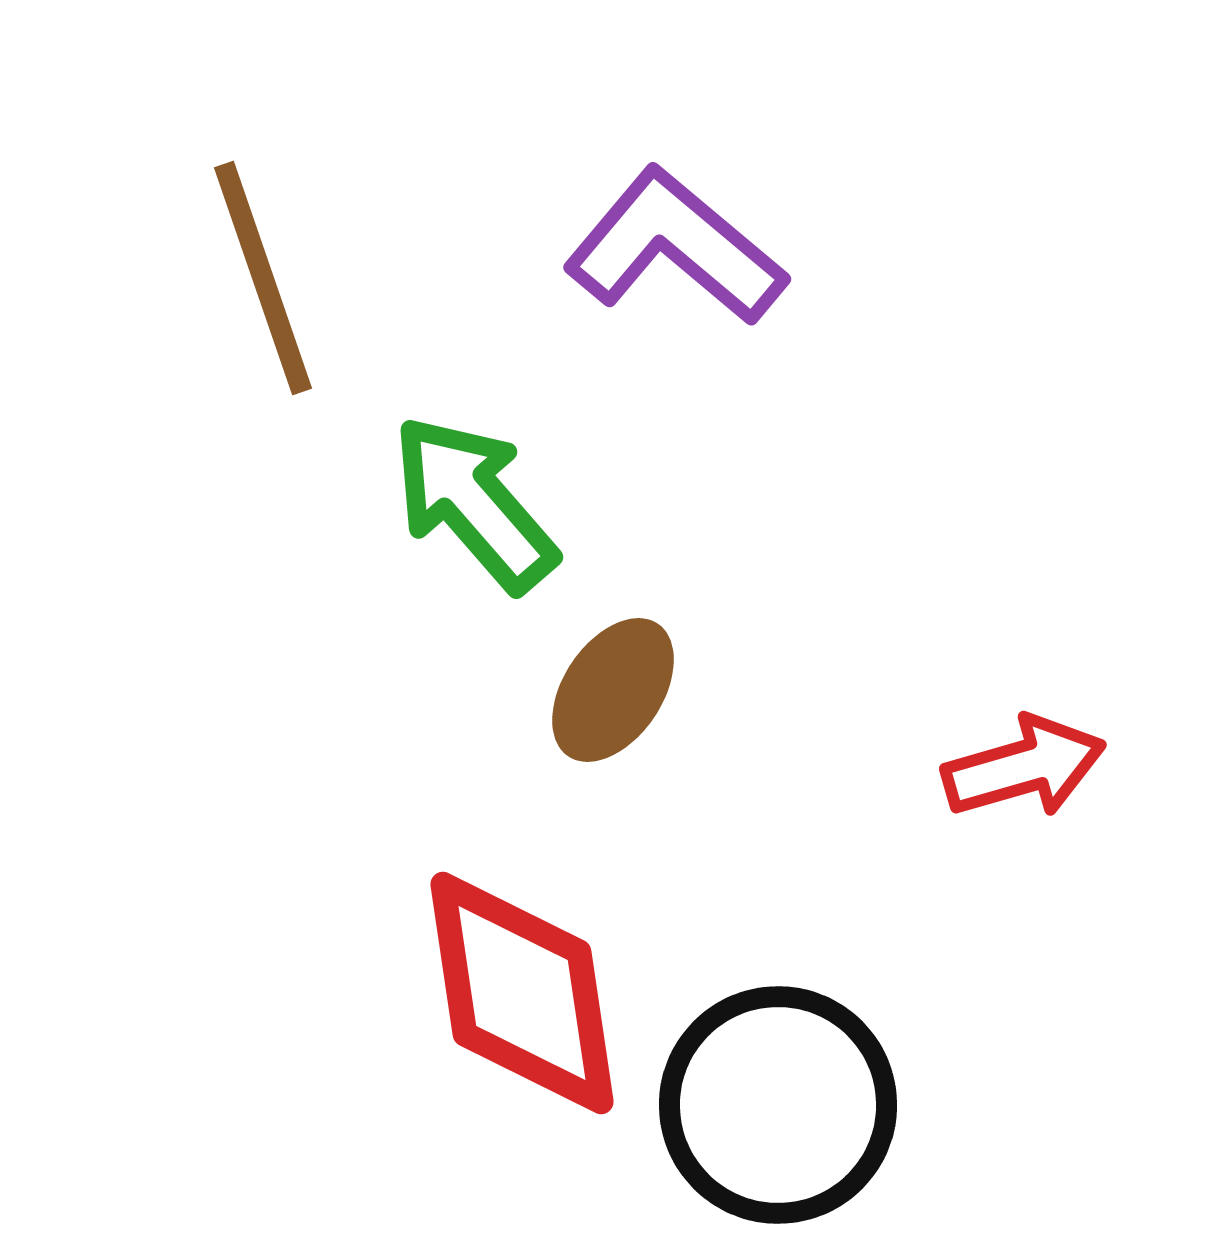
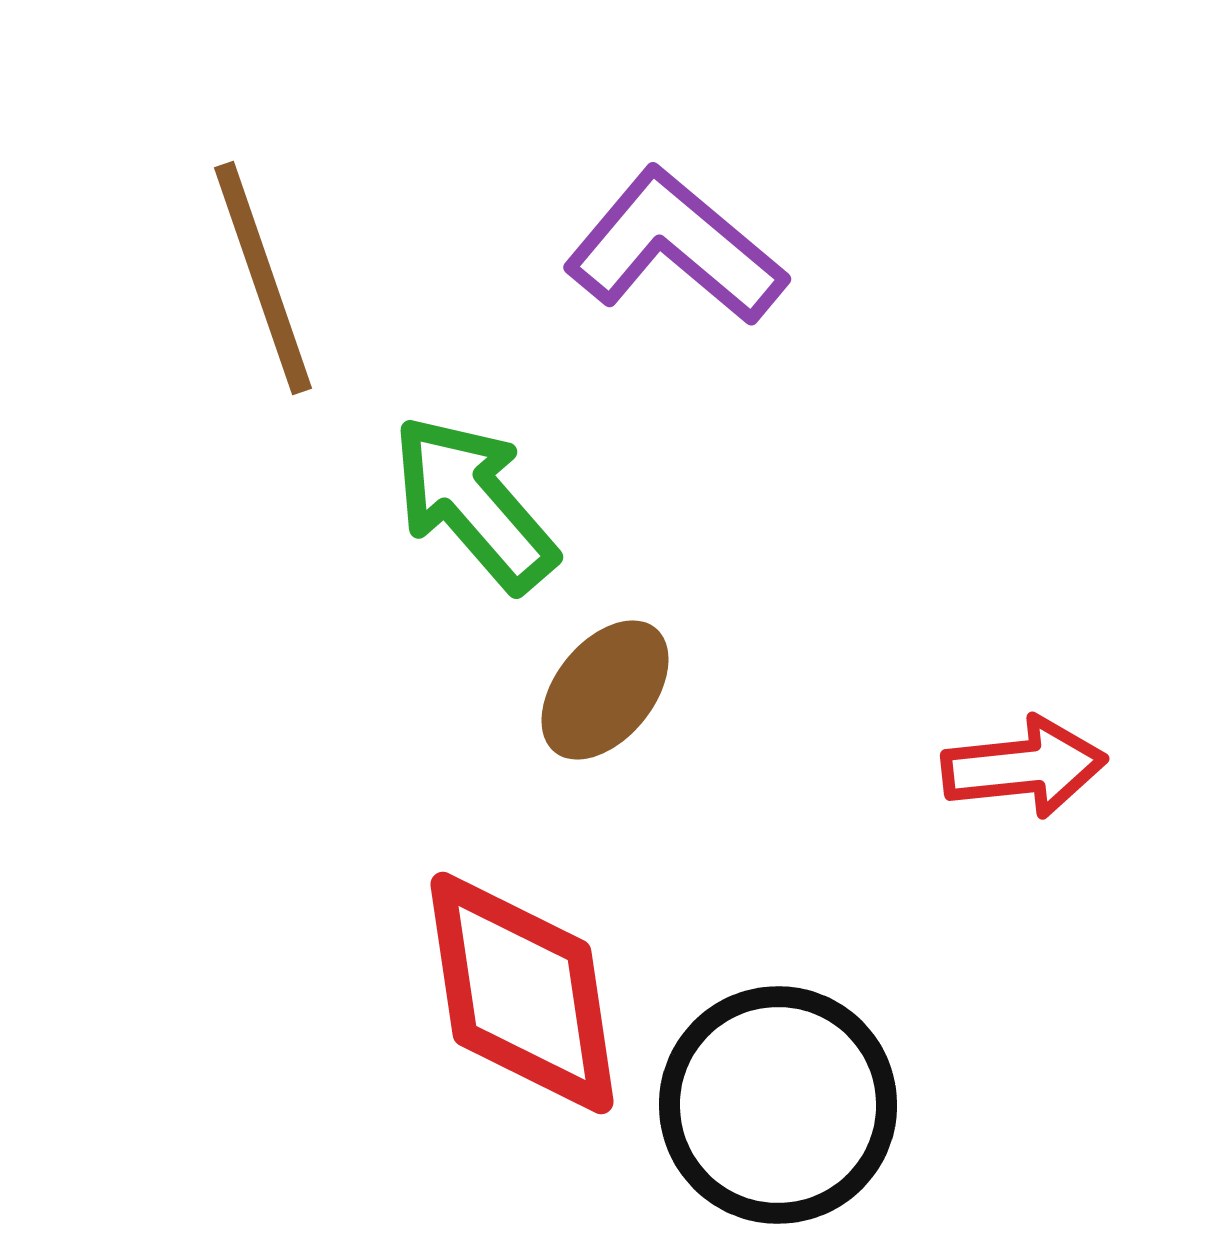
brown ellipse: moved 8 px left; rotated 5 degrees clockwise
red arrow: rotated 10 degrees clockwise
